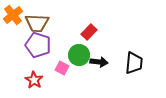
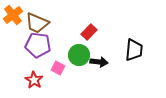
brown trapezoid: rotated 20 degrees clockwise
purple pentagon: rotated 10 degrees counterclockwise
black trapezoid: moved 13 px up
pink square: moved 4 px left
